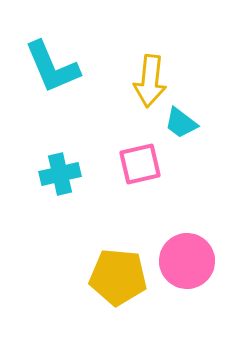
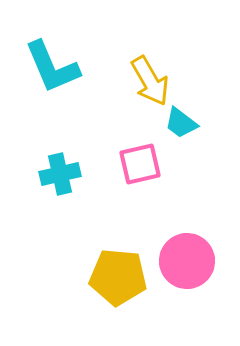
yellow arrow: rotated 36 degrees counterclockwise
